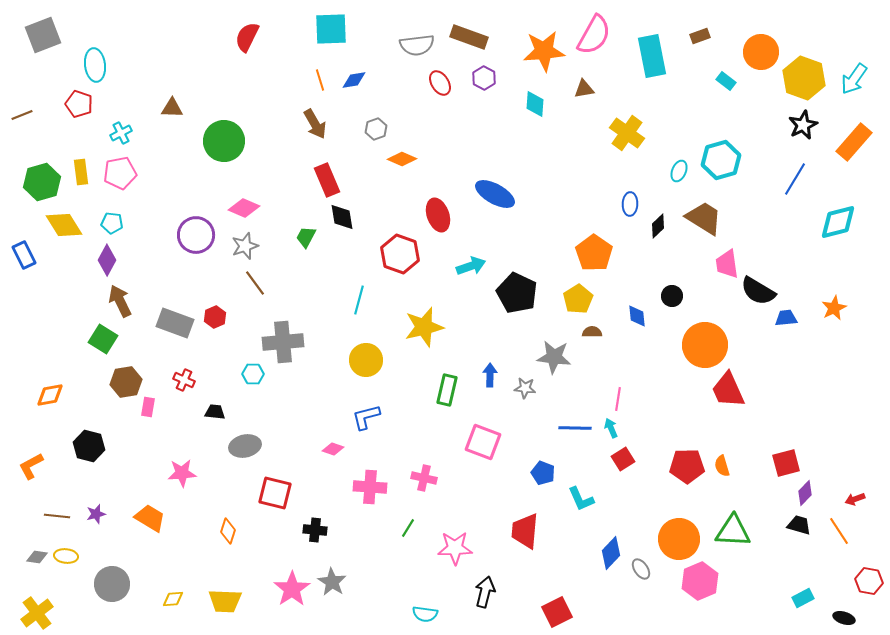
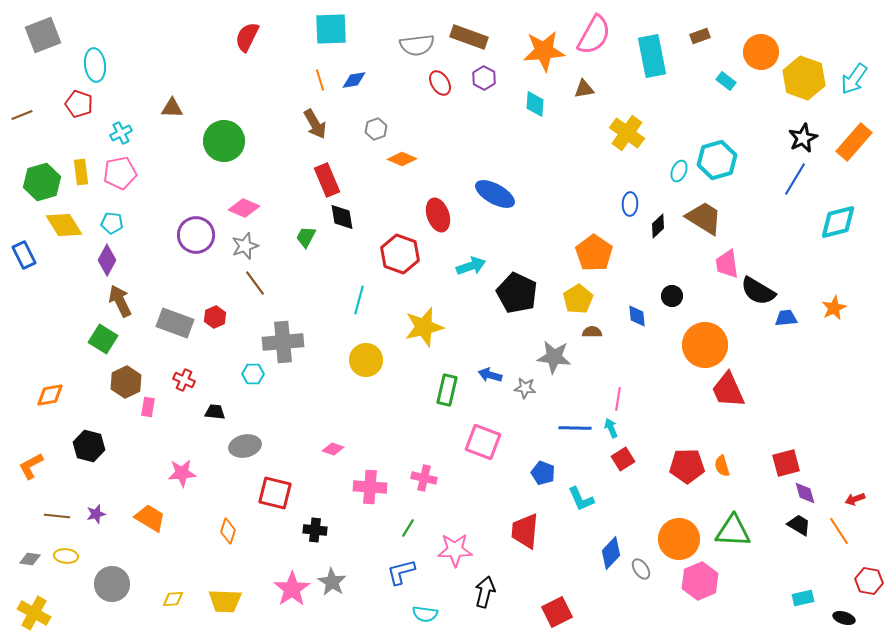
black star at (803, 125): moved 13 px down
cyan hexagon at (721, 160): moved 4 px left
blue arrow at (490, 375): rotated 75 degrees counterclockwise
brown hexagon at (126, 382): rotated 16 degrees counterclockwise
blue L-shape at (366, 417): moved 35 px right, 155 px down
purple diamond at (805, 493): rotated 60 degrees counterclockwise
black trapezoid at (799, 525): rotated 15 degrees clockwise
pink star at (455, 548): moved 2 px down
gray diamond at (37, 557): moved 7 px left, 2 px down
cyan rectangle at (803, 598): rotated 15 degrees clockwise
yellow cross at (37, 613): moved 3 px left; rotated 24 degrees counterclockwise
